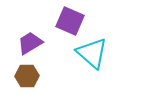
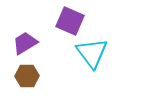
purple trapezoid: moved 5 px left
cyan triangle: rotated 12 degrees clockwise
